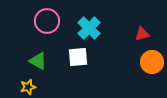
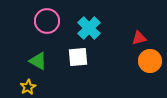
red triangle: moved 3 px left, 4 px down
orange circle: moved 2 px left, 1 px up
yellow star: rotated 14 degrees counterclockwise
